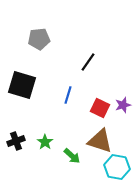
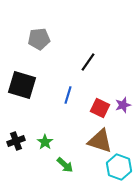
green arrow: moved 7 px left, 9 px down
cyan hexagon: moved 2 px right; rotated 10 degrees clockwise
